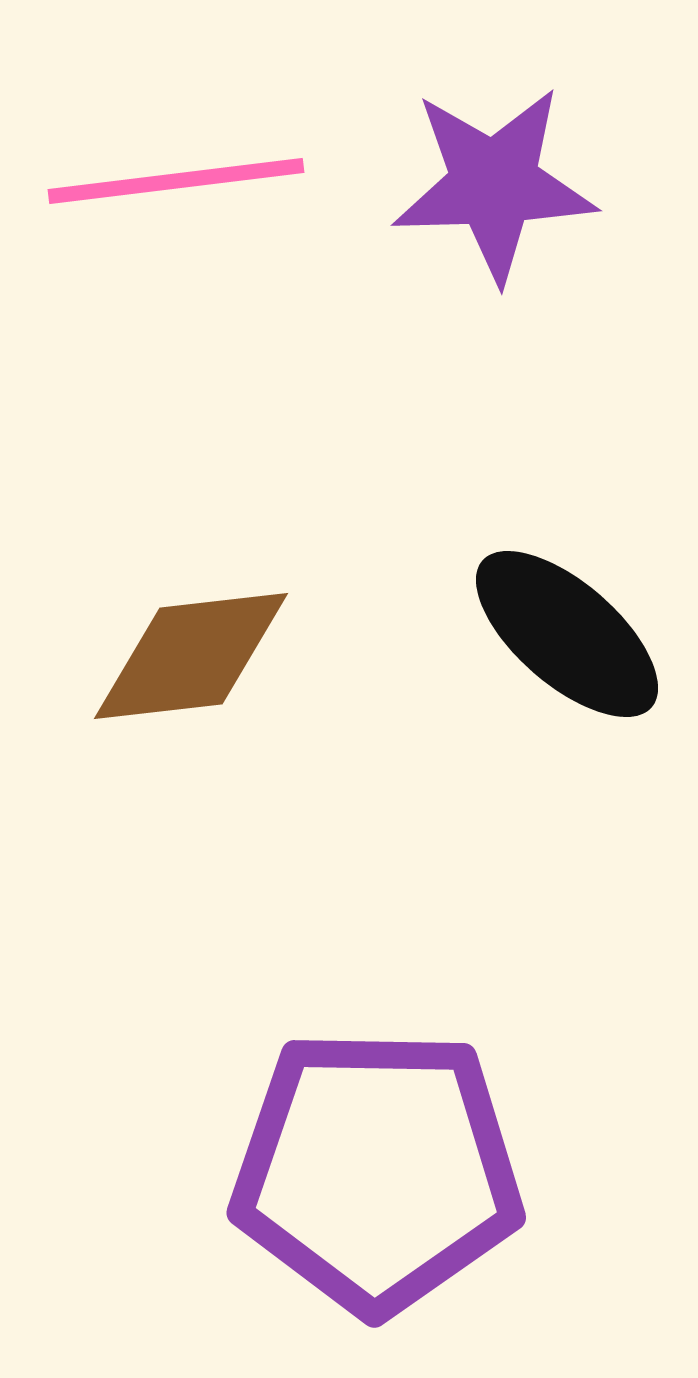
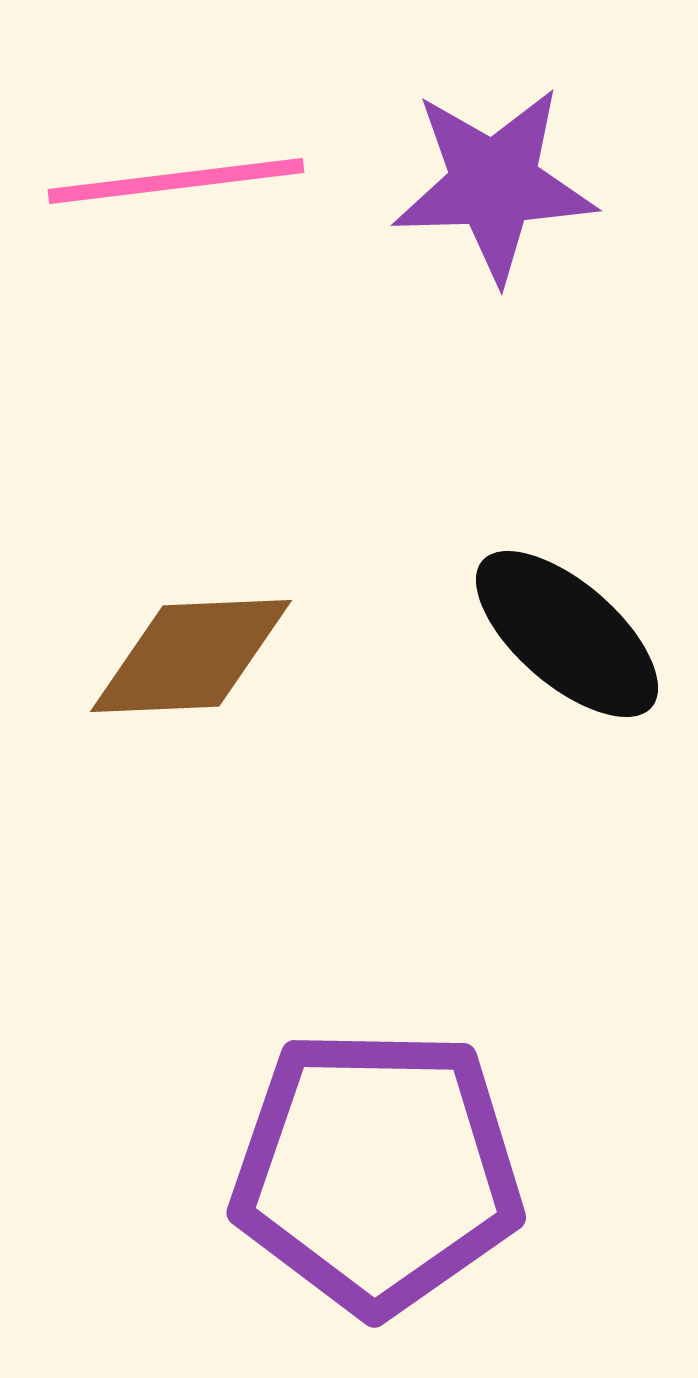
brown diamond: rotated 4 degrees clockwise
